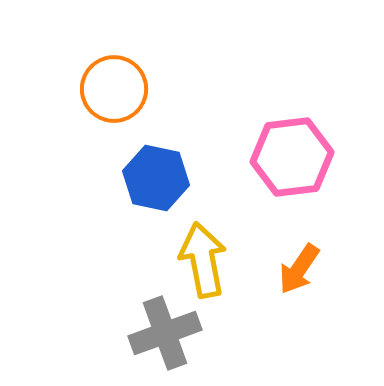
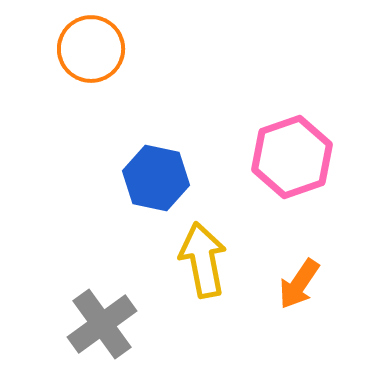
orange circle: moved 23 px left, 40 px up
pink hexagon: rotated 12 degrees counterclockwise
orange arrow: moved 15 px down
gray cross: moved 63 px left, 9 px up; rotated 16 degrees counterclockwise
